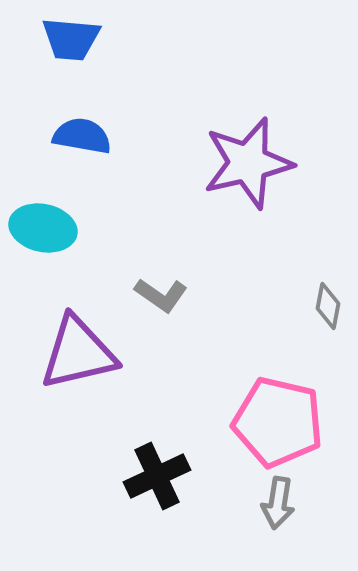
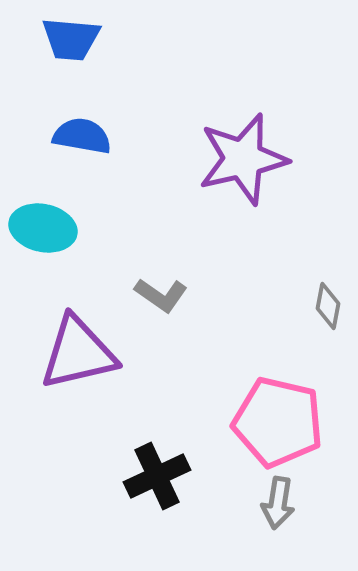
purple star: moved 5 px left, 4 px up
